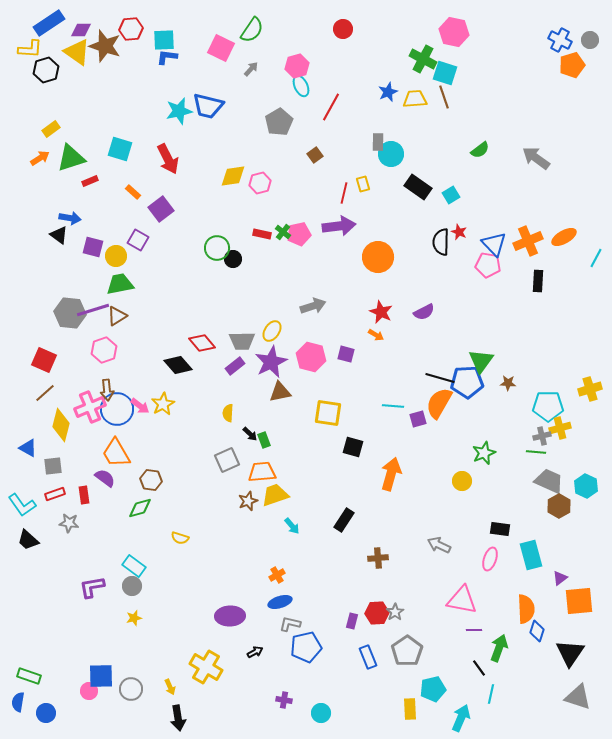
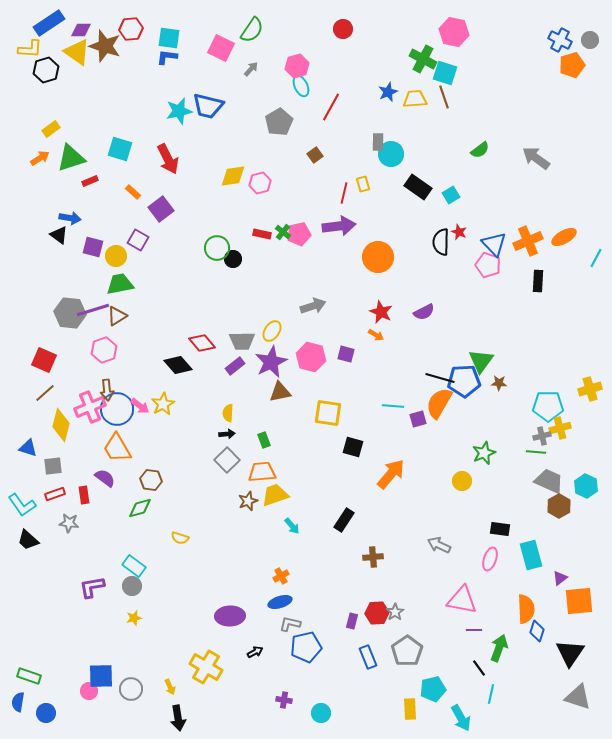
cyan square at (164, 40): moved 5 px right, 2 px up; rotated 10 degrees clockwise
pink pentagon at (488, 265): rotated 10 degrees clockwise
blue pentagon at (467, 382): moved 3 px left, 1 px up
brown star at (508, 383): moved 9 px left
black arrow at (250, 434): moved 23 px left; rotated 49 degrees counterclockwise
blue triangle at (28, 448): rotated 12 degrees counterclockwise
orange trapezoid at (116, 453): moved 1 px right, 5 px up
gray square at (227, 460): rotated 20 degrees counterclockwise
orange arrow at (391, 474): rotated 24 degrees clockwise
brown cross at (378, 558): moved 5 px left, 1 px up
orange cross at (277, 575): moved 4 px right, 1 px down
cyan arrow at (461, 718): rotated 128 degrees clockwise
